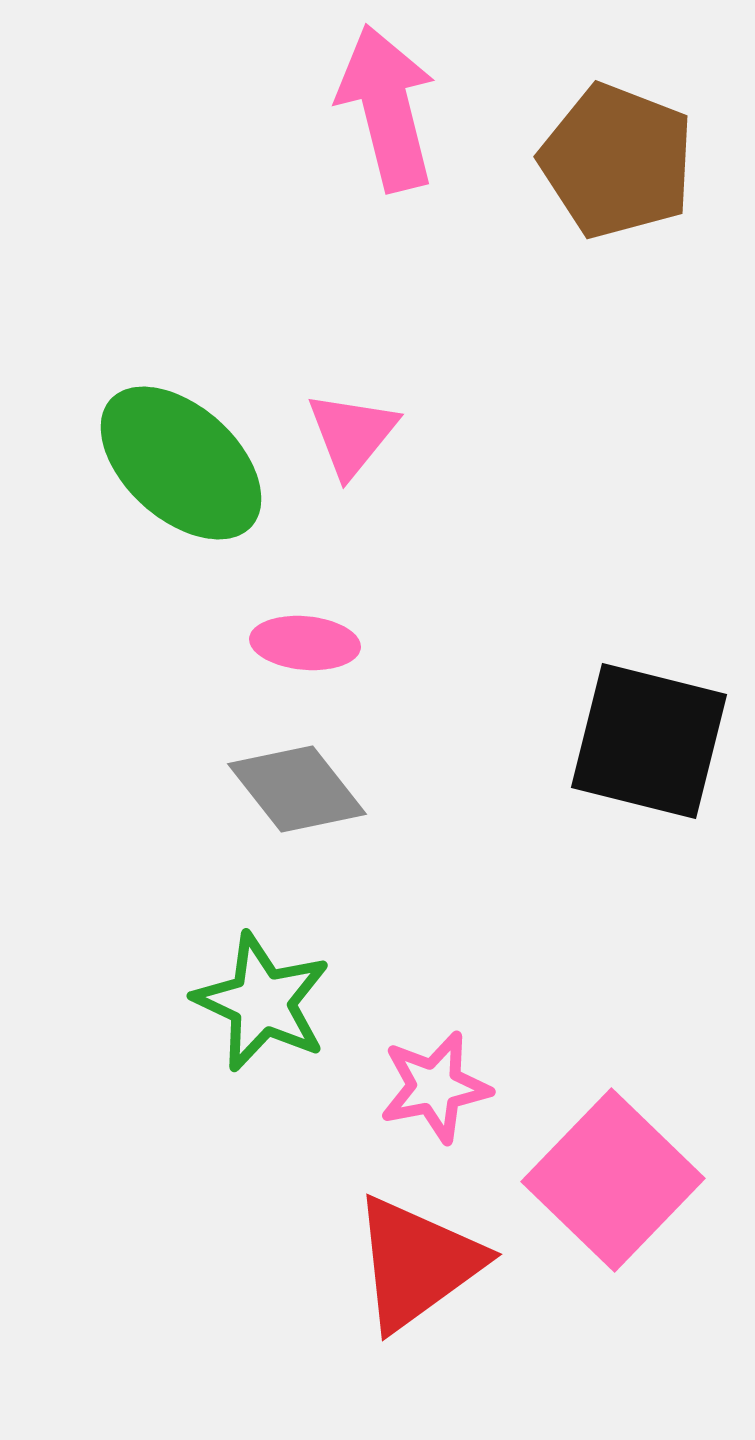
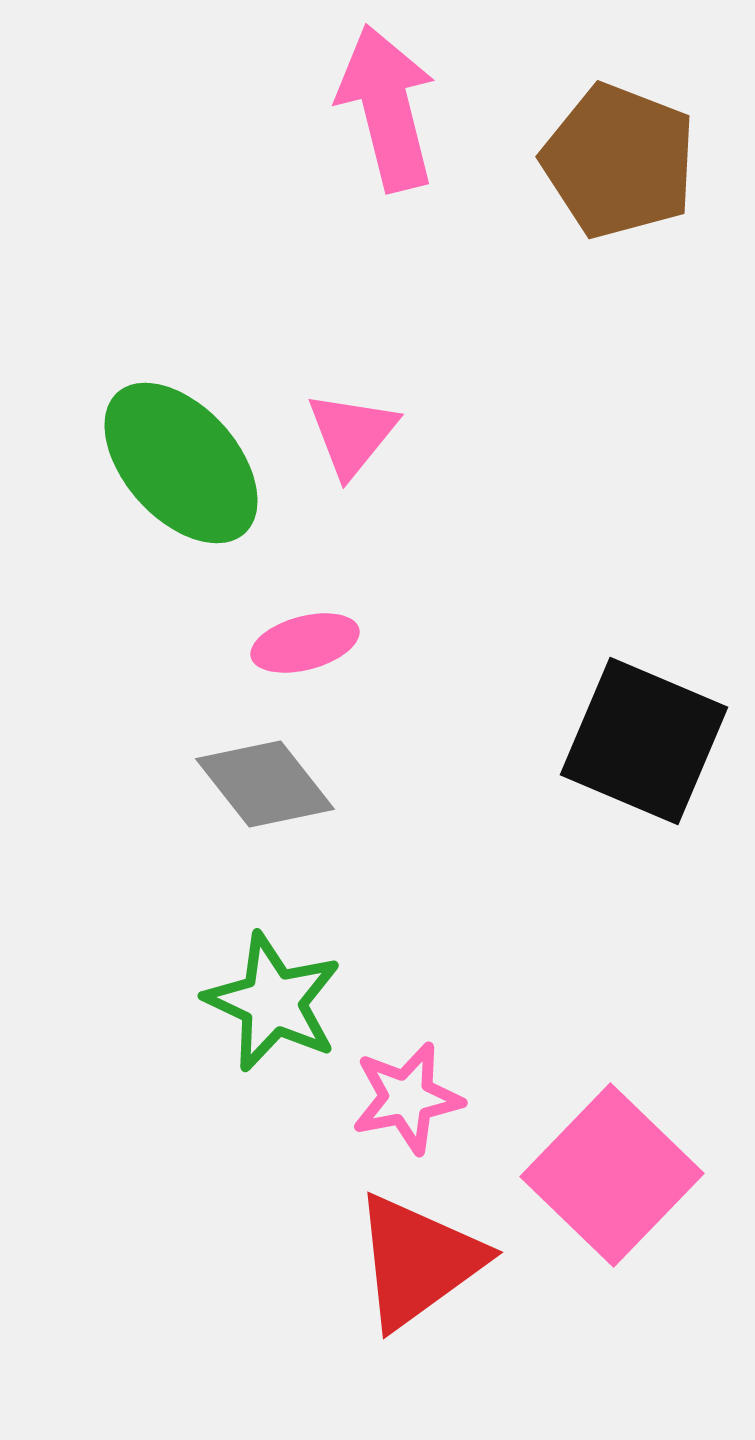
brown pentagon: moved 2 px right
green ellipse: rotated 6 degrees clockwise
pink ellipse: rotated 20 degrees counterclockwise
black square: moved 5 px left; rotated 9 degrees clockwise
gray diamond: moved 32 px left, 5 px up
green star: moved 11 px right
pink star: moved 28 px left, 11 px down
pink square: moved 1 px left, 5 px up
red triangle: moved 1 px right, 2 px up
